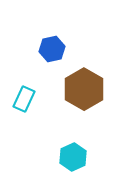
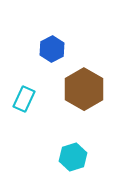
blue hexagon: rotated 15 degrees counterclockwise
cyan hexagon: rotated 8 degrees clockwise
